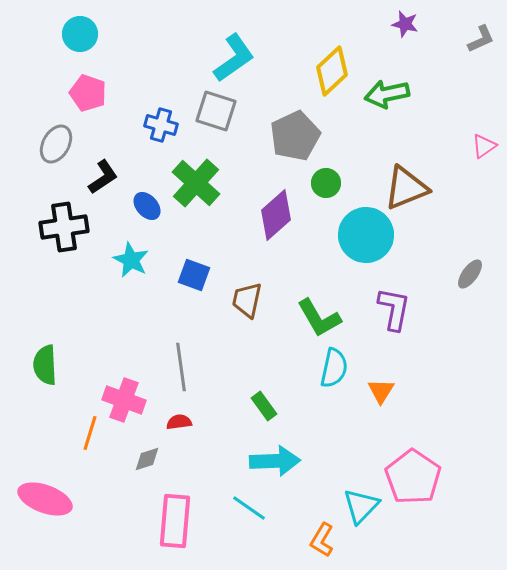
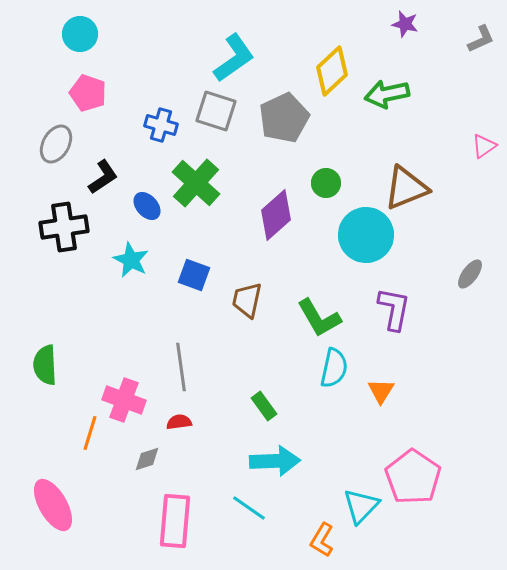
gray pentagon at (295, 136): moved 11 px left, 18 px up
pink ellipse at (45, 499): moved 8 px right, 6 px down; rotated 40 degrees clockwise
